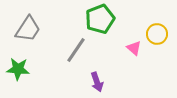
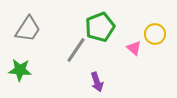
green pentagon: moved 8 px down
yellow circle: moved 2 px left
green star: moved 2 px right, 1 px down
